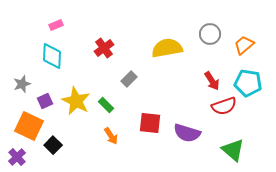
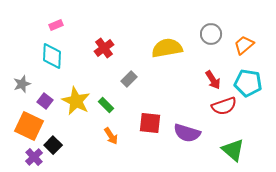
gray circle: moved 1 px right
red arrow: moved 1 px right, 1 px up
purple square: rotated 28 degrees counterclockwise
purple cross: moved 17 px right
